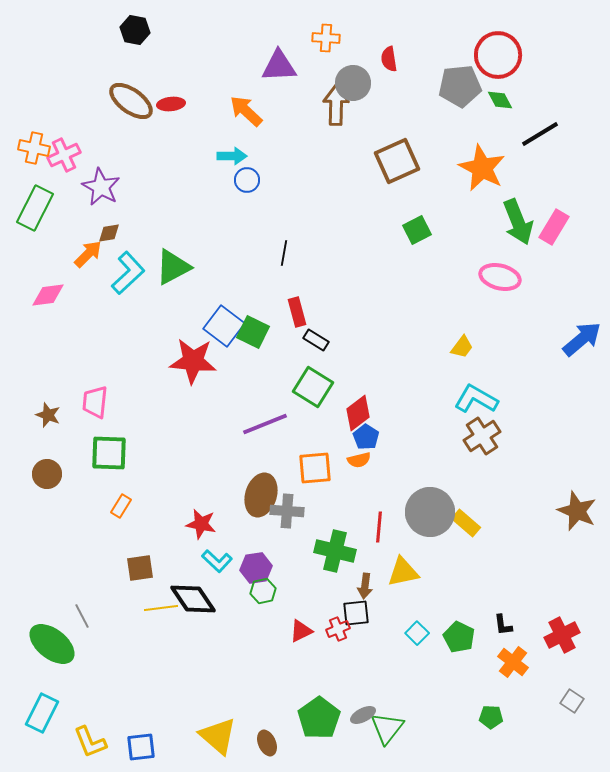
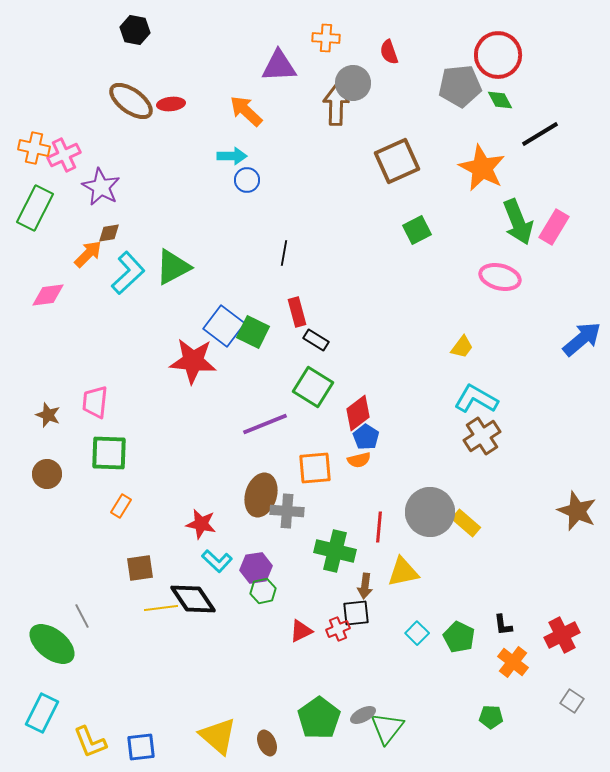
red semicircle at (389, 59): moved 7 px up; rotated 10 degrees counterclockwise
